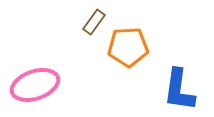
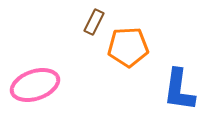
brown rectangle: rotated 10 degrees counterclockwise
